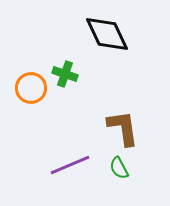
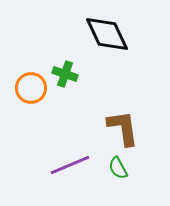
green semicircle: moved 1 px left
